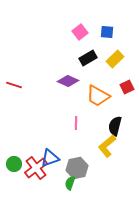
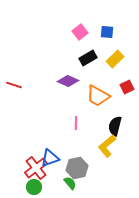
green circle: moved 20 px right, 23 px down
green semicircle: rotated 120 degrees clockwise
